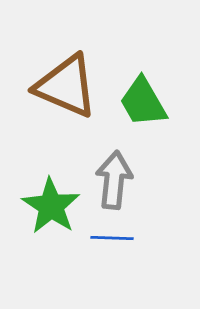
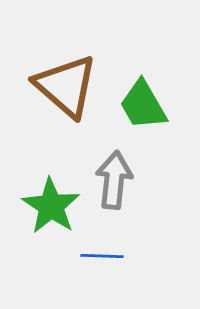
brown triangle: rotated 18 degrees clockwise
green trapezoid: moved 3 px down
blue line: moved 10 px left, 18 px down
